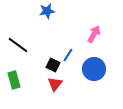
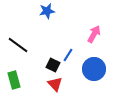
red triangle: rotated 21 degrees counterclockwise
